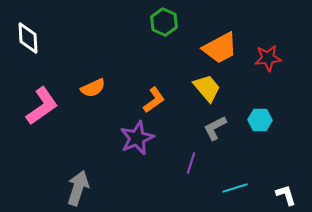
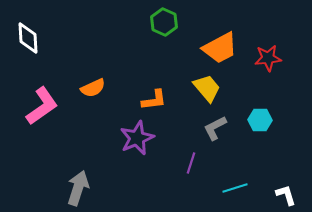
orange L-shape: rotated 28 degrees clockwise
